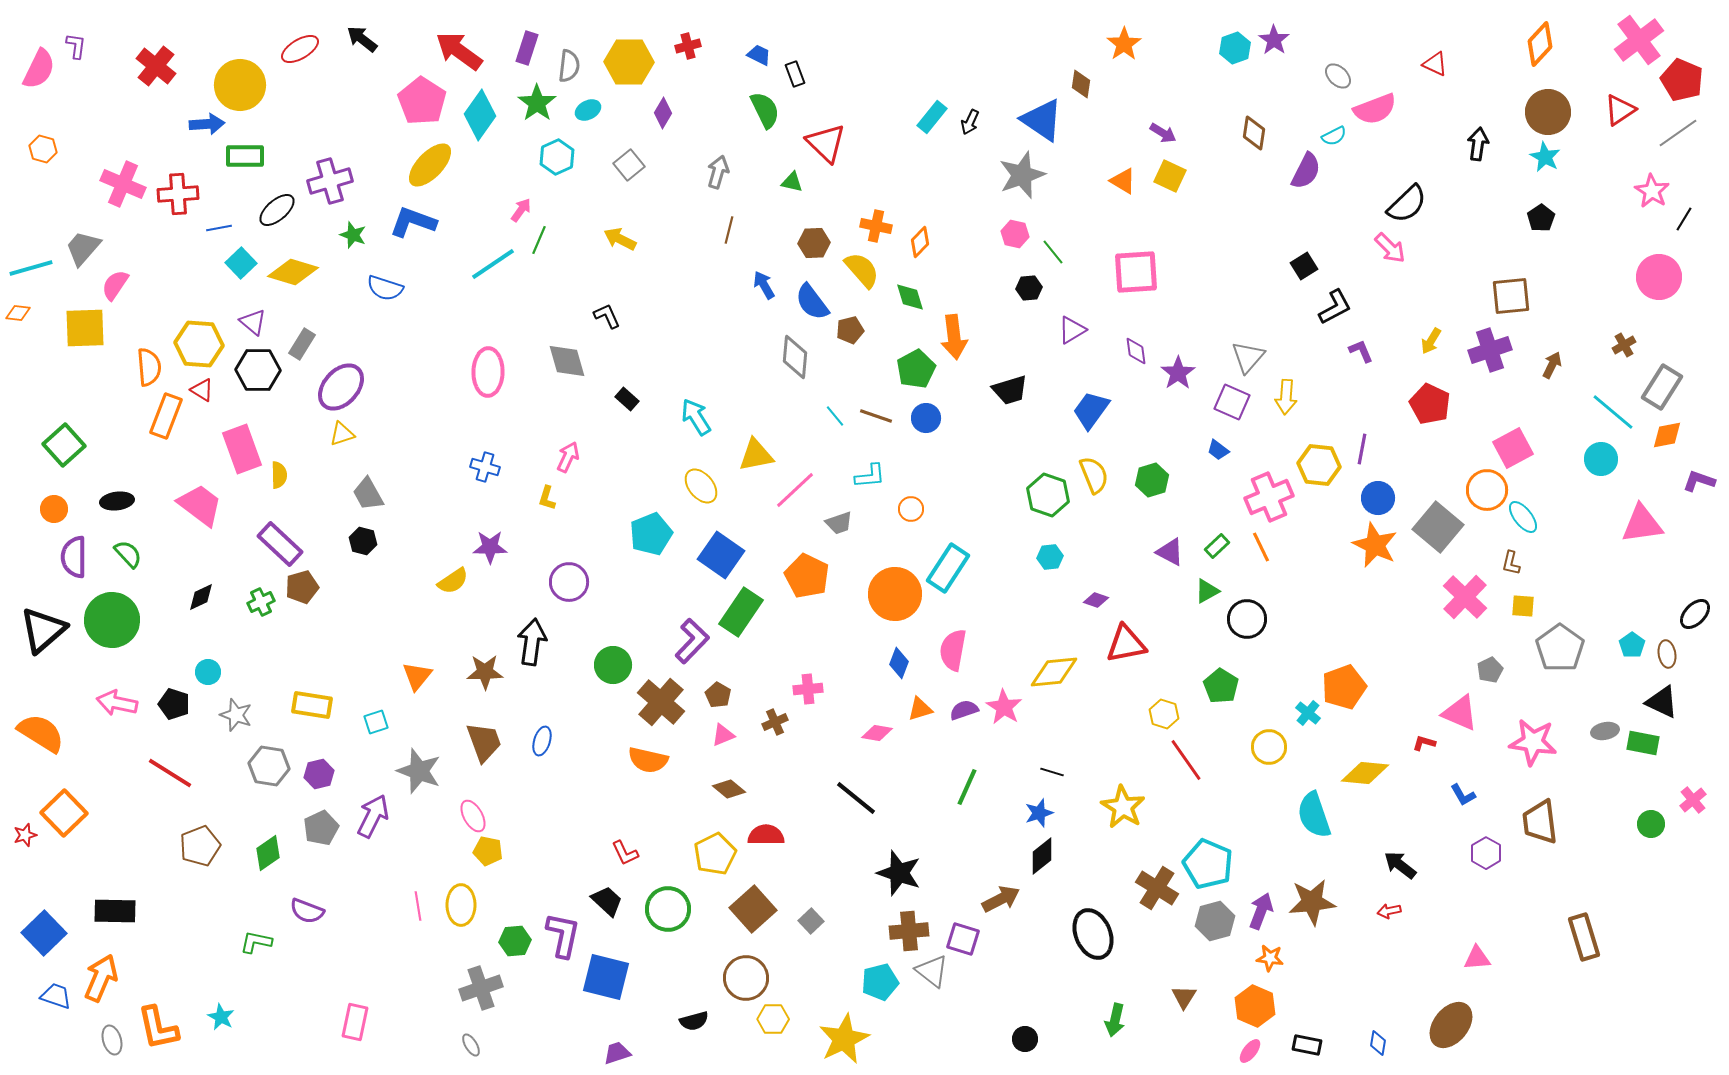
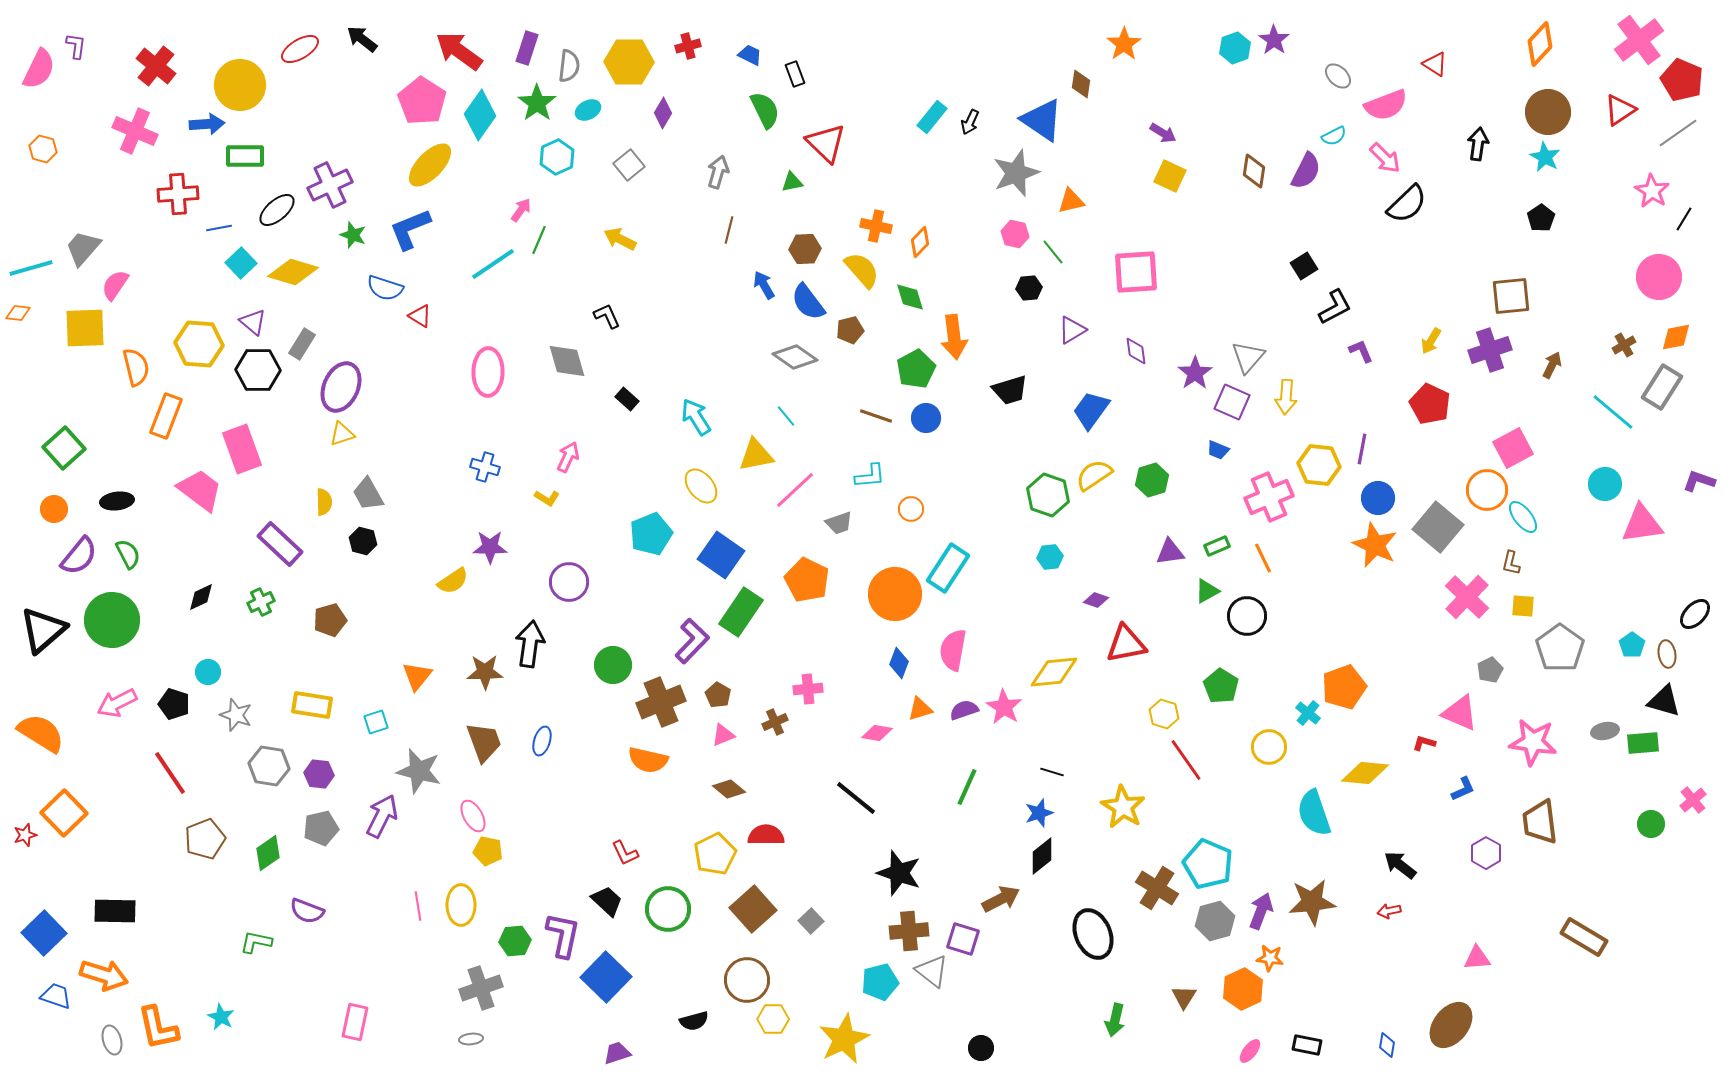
blue trapezoid at (759, 55): moved 9 px left
red triangle at (1435, 64): rotated 8 degrees clockwise
pink semicircle at (1375, 109): moved 11 px right, 4 px up
brown diamond at (1254, 133): moved 38 px down
gray star at (1022, 175): moved 6 px left, 2 px up
purple cross at (330, 181): moved 4 px down; rotated 9 degrees counterclockwise
orange triangle at (1123, 181): moved 52 px left, 20 px down; rotated 44 degrees counterclockwise
green triangle at (792, 182): rotated 25 degrees counterclockwise
pink cross at (123, 184): moved 12 px right, 53 px up
blue L-shape at (413, 222): moved 3 px left, 7 px down; rotated 42 degrees counterclockwise
brown hexagon at (814, 243): moved 9 px left, 6 px down
pink arrow at (1390, 248): moved 5 px left, 90 px up
blue semicircle at (812, 302): moved 4 px left
gray diamond at (795, 357): rotated 60 degrees counterclockwise
orange semicircle at (149, 367): moved 13 px left; rotated 9 degrees counterclockwise
purple star at (1178, 373): moved 17 px right
purple ellipse at (341, 387): rotated 18 degrees counterclockwise
red triangle at (202, 390): moved 218 px right, 74 px up
cyan line at (835, 416): moved 49 px left
orange diamond at (1667, 435): moved 9 px right, 98 px up
green square at (64, 445): moved 3 px down
blue trapezoid at (1218, 450): rotated 15 degrees counterclockwise
cyan circle at (1601, 459): moved 4 px right, 25 px down
yellow semicircle at (279, 475): moved 45 px right, 27 px down
yellow semicircle at (1094, 475): rotated 102 degrees counterclockwise
yellow L-shape at (547, 498): rotated 75 degrees counterclockwise
pink trapezoid at (200, 505): moved 15 px up
green rectangle at (1217, 546): rotated 20 degrees clockwise
orange line at (1261, 547): moved 2 px right, 11 px down
purple triangle at (1170, 552): rotated 36 degrees counterclockwise
green semicircle at (128, 554): rotated 16 degrees clockwise
purple semicircle at (74, 557): moved 5 px right, 1 px up; rotated 141 degrees counterclockwise
orange pentagon at (807, 576): moved 4 px down
brown pentagon at (302, 587): moved 28 px right, 33 px down
pink cross at (1465, 597): moved 2 px right
black circle at (1247, 619): moved 3 px up
black arrow at (532, 642): moved 2 px left, 2 px down
brown cross at (661, 702): rotated 27 degrees clockwise
black triangle at (1662, 702): moved 2 px right, 1 px up; rotated 9 degrees counterclockwise
pink arrow at (117, 703): rotated 39 degrees counterclockwise
green rectangle at (1643, 743): rotated 16 degrees counterclockwise
gray star at (419, 771): rotated 6 degrees counterclockwise
red line at (170, 773): rotated 24 degrees clockwise
purple hexagon at (319, 774): rotated 20 degrees clockwise
blue L-shape at (1463, 795): moved 6 px up; rotated 84 degrees counterclockwise
cyan semicircle at (1314, 815): moved 2 px up
purple arrow at (373, 816): moved 9 px right
gray pentagon at (321, 828): rotated 12 degrees clockwise
brown pentagon at (200, 846): moved 5 px right, 7 px up
brown rectangle at (1584, 937): rotated 42 degrees counterclockwise
blue square at (606, 977): rotated 30 degrees clockwise
orange arrow at (101, 978): moved 3 px right, 3 px up; rotated 84 degrees clockwise
brown circle at (746, 978): moved 1 px right, 2 px down
orange hexagon at (1255, 1006): moved 12 px left, 17 px up; rotated 12 degrees clockwise
black circle at (1025, 1039): moved 44 px left, 9 px down
blue diamond at (1378, 1043): moved 9 px right, 2 px down
gray ellipse at (471, 1045): moved 6 px up; rotated 65 degrees counterclockwise
